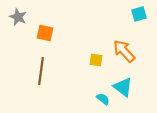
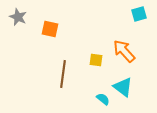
orange square: moved 5 px right, 4 px up
brown line: moved 22 px right, 3 px down
